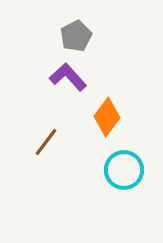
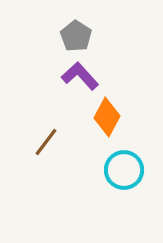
gray pentagon: rotated 12 degrees counterclockwise
purple L-shape: moved 12 px right, 1 px up
orange diamond: rotated 9 degrees counterclockwise
